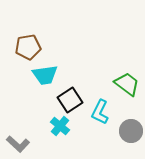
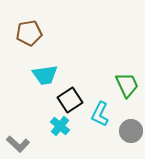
brown pentagon: moved 1 px right, 14 px up
green trapezoid: moved 1 px down; rotated 28 degrees clockwise
cyan L-shape: moved 2 px down
